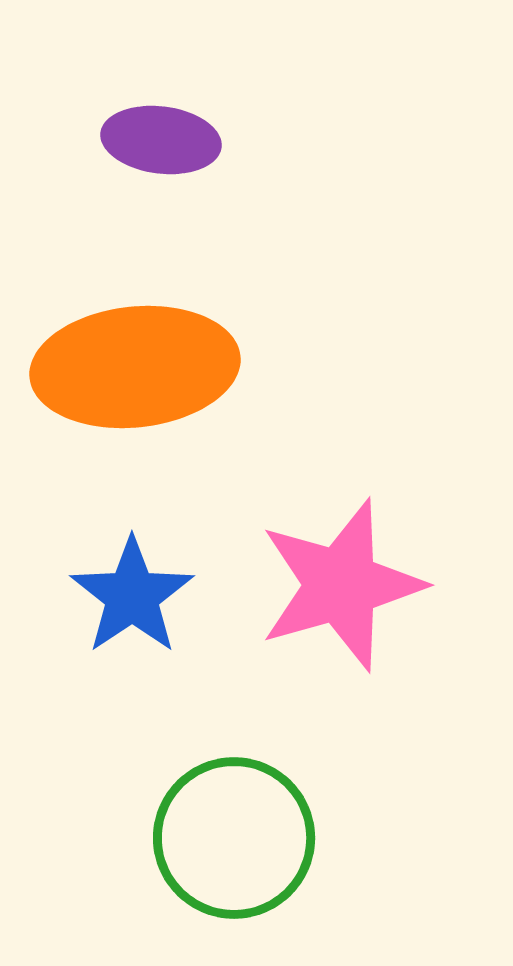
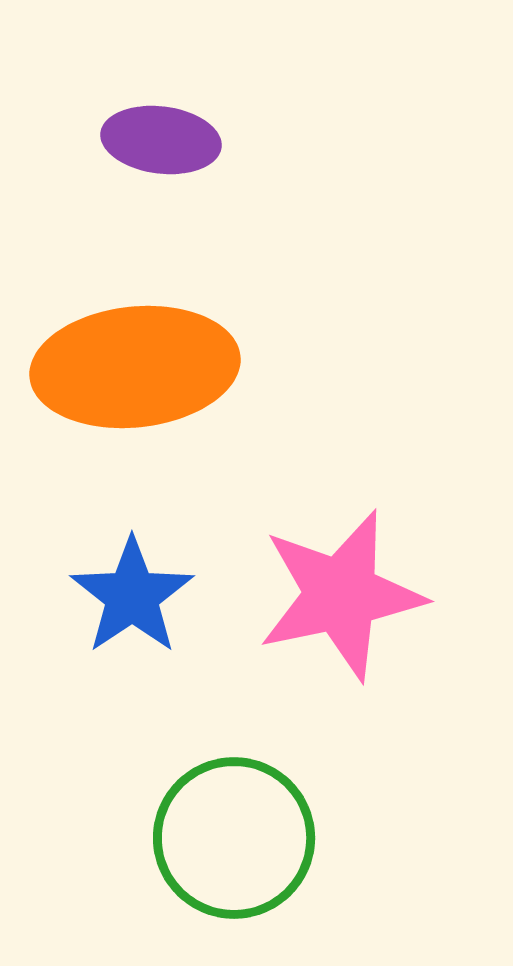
pink star: moved 10 px down; rotated 4 degrees clockwise
